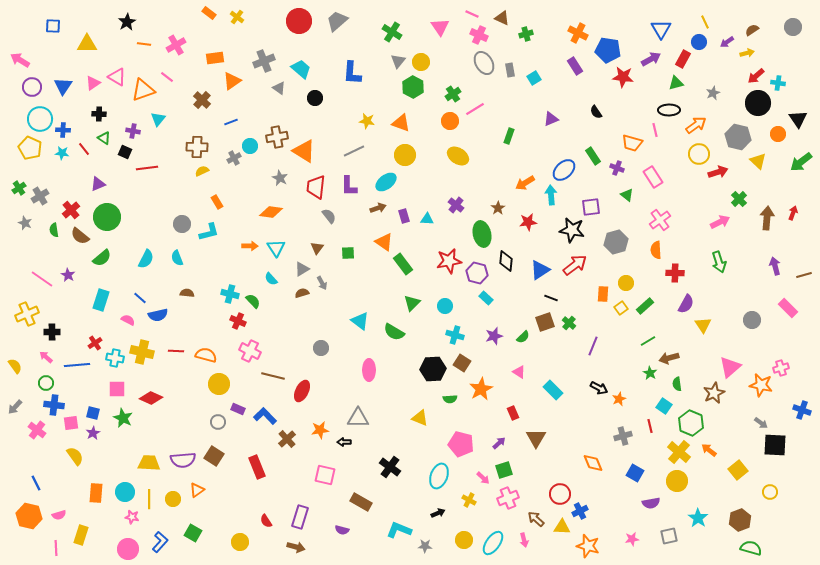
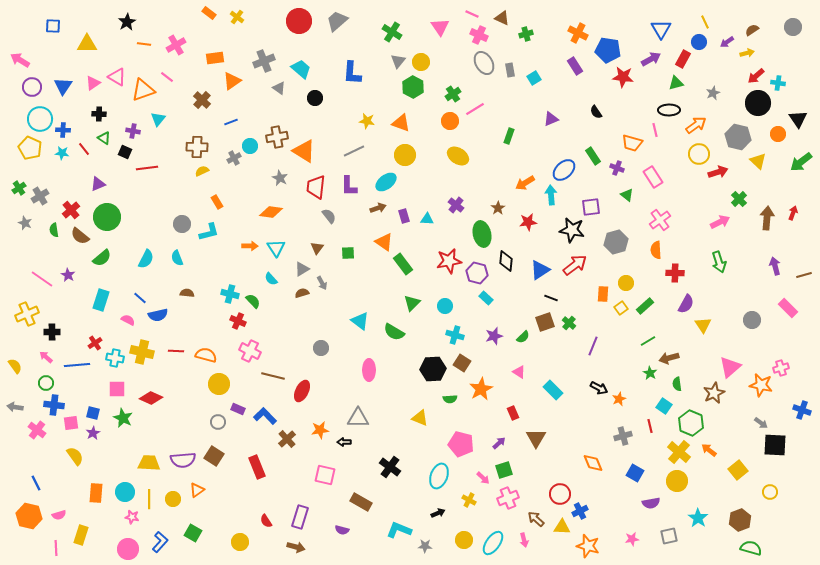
gray arrow at (15, 407): rotated 56 degrees clockwise
